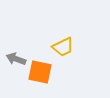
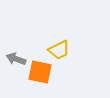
yellow trapezoid: moved 4 px left, 3 px down
